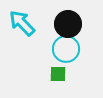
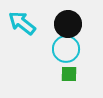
cyan arrow: rotated 8 degrees counterclockwise
green square: moved 11 px right
